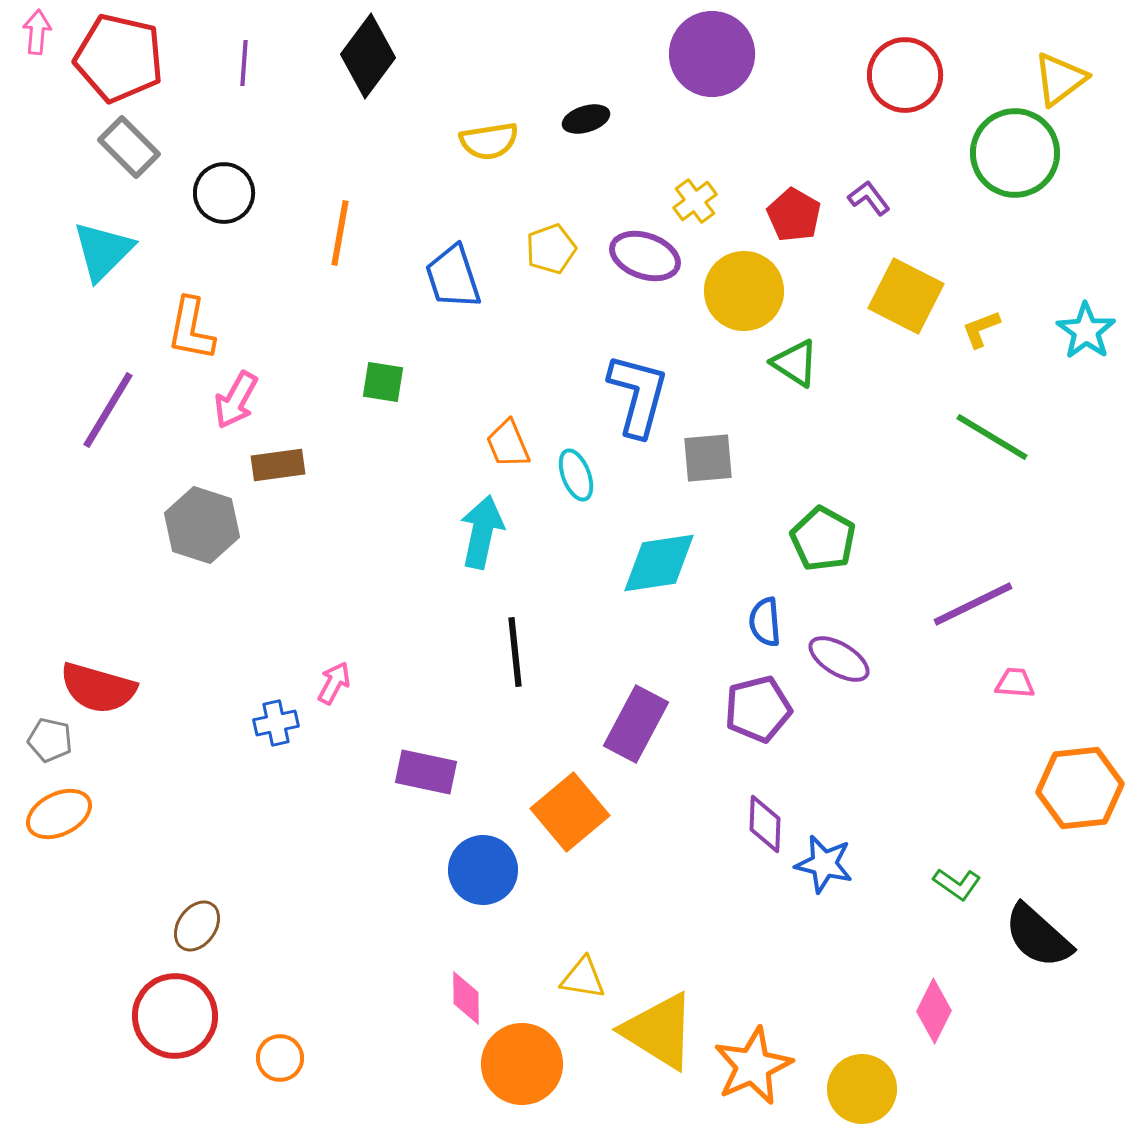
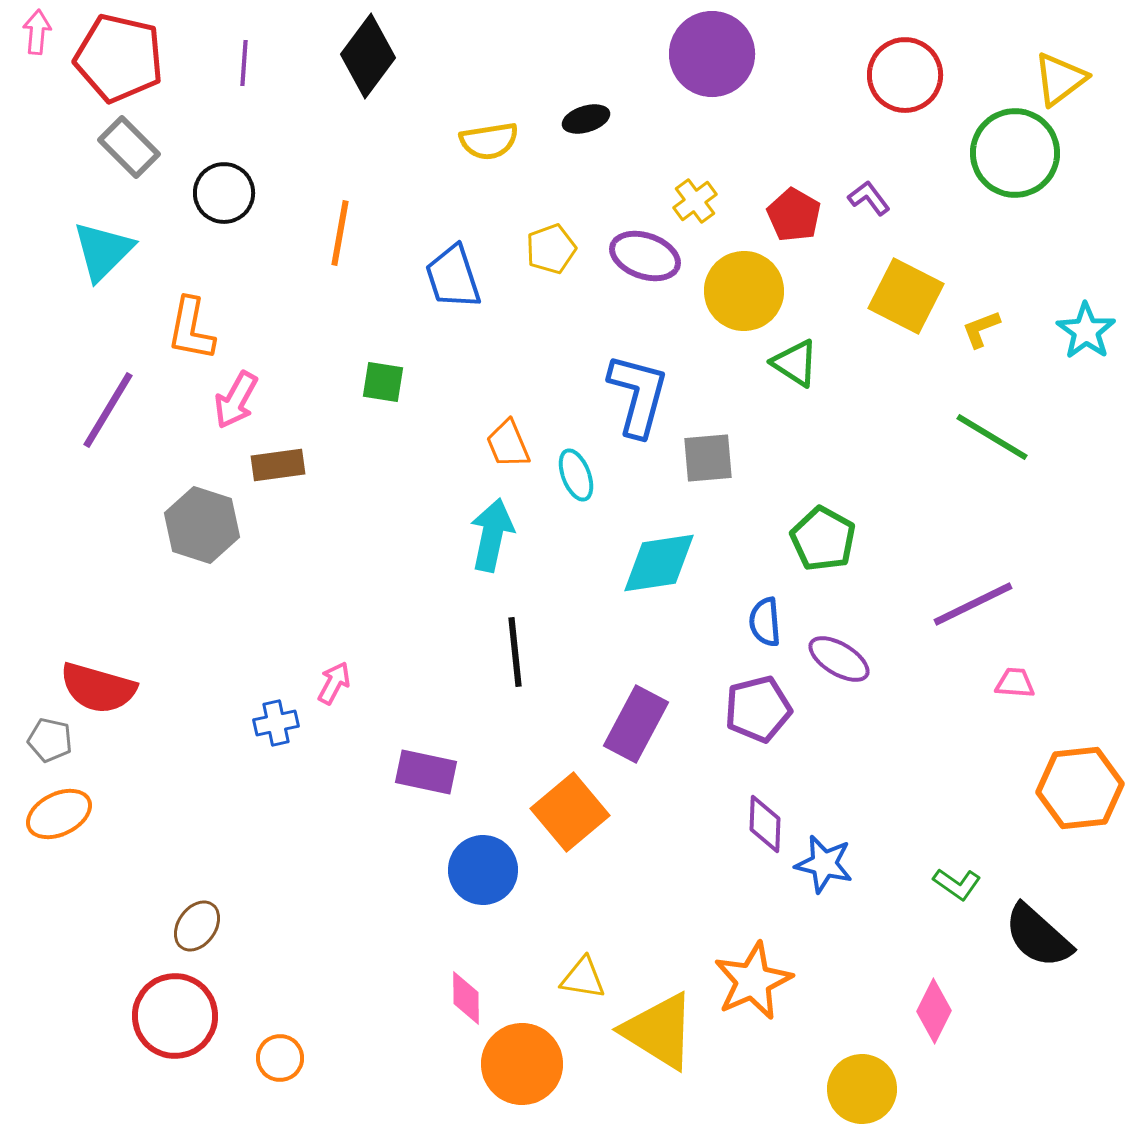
cyan arrow at (482, 532): moved 10 px right, 3 px down
orange star at (753, 1066): moved 85 px up
